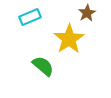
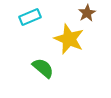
yellow star: rotated 16 degrees counterclockwise
green semicircle: moved 2 px down
